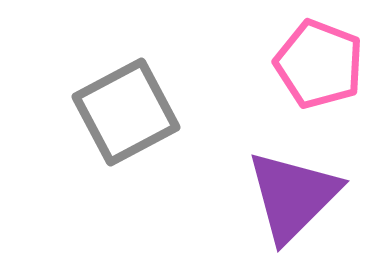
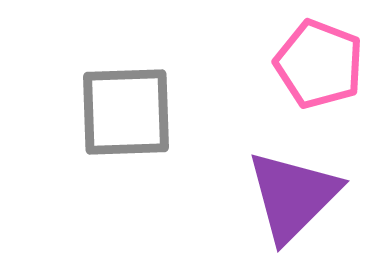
gray square: rotated 26 degrees clockwise
